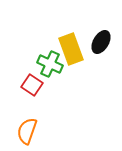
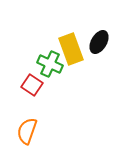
black ellipse: moved 2 px left
